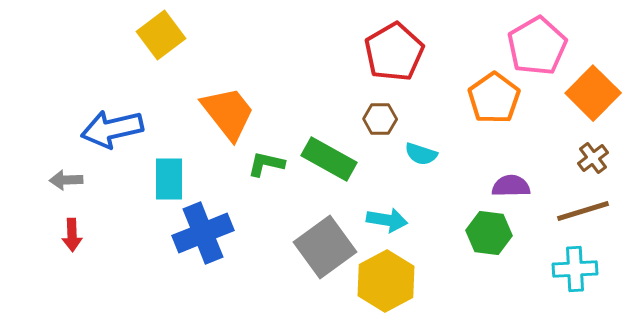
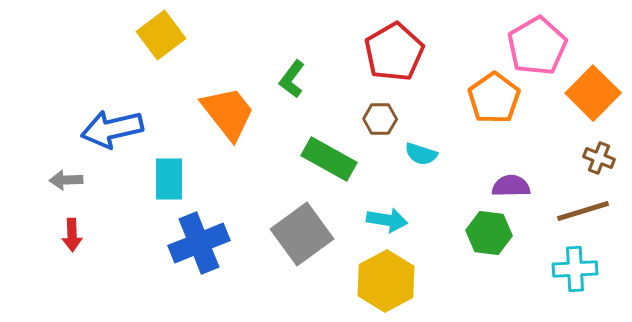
brown cross: moved 6 px right; rotated 32 degrees counterclockwise
green L-shape: moved 26 px right, 85 px up; rotated 66 degrees counterclockwise
blue cross: moved 4 px left, 10 px down
gray square: moved 23 px left, 13 px up
